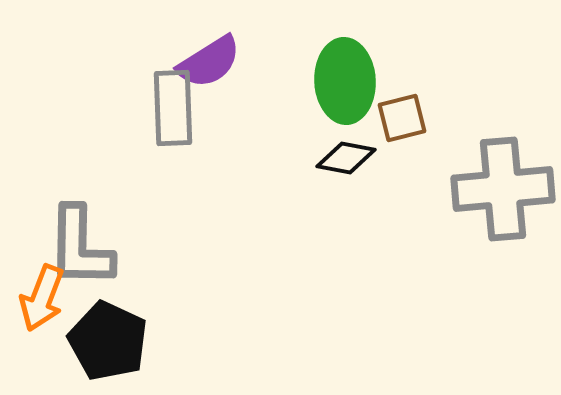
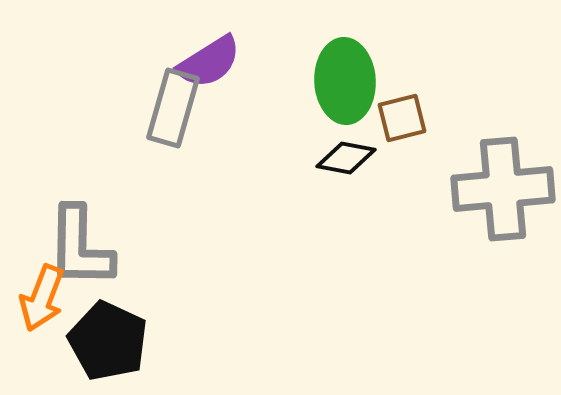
gray rectangle: rotated 18 degrees clockwise
